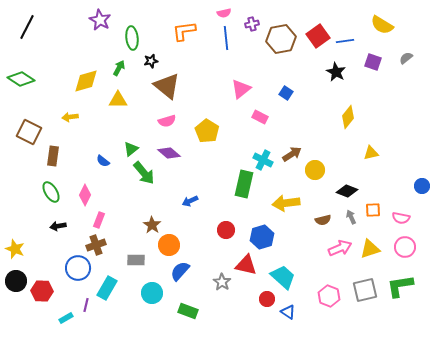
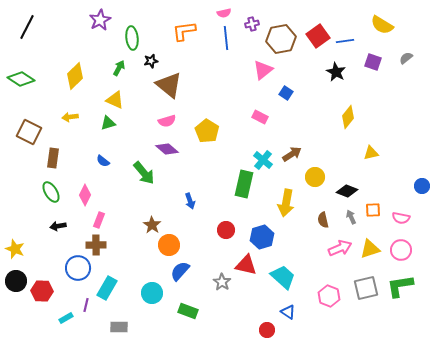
purple star at (100, 20): rotated 15 degrees clockwise
yellow diamond at (86, 81): moved 11 px left, 5 px up; rotated 28 degrees counterclockwise
brown triangle at (167, 86): moved 2 px right, 1 px up
pink triangle at (241, 89): moved 22 px right, 19 px up
yellow triangle at (118, 100): moved 3 px left; rotated 24 degrees clockwise
green triangle at (131, 149): moved 23 px left, 26 px up; rotated 21 degrees clockwise
purple diamond at (169, 153): moved 2 px left, 4 px up
brown rectangle at (53, 156): moved 2 px down
cyan cross at (263, 160): rotated 12 degrees clockwise
yellow circle at (315, 170): moved 7 px down
blue arrow at (190, 201): rotated 84 degrees counterclockwise
yellow arrow at (286, 203): rotated 72 degrees counterclockwise
brown semicircle at (323, 220): rotated 91 degrees clockwise
brown cross at (96, 245): rotated 18 degrees clockwise
pink circle at (405, 247): moved 4 px left, 3 px down
gray rectangle at (136, 260): moved 17 px left, 67 px down
gray square at (365, 290): moved 1 px right, 2 px up
red circle at (267, 299): moved 31 px down
